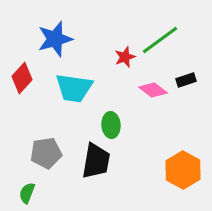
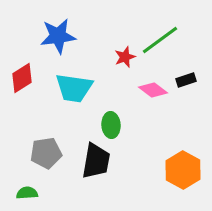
blue star: moved 3 px right, 3 px up; rotated 9 degrees clockwise
red diamond: rotated 16 degrees clockwise
green semicircle: rotated 65 degrees clockwise
